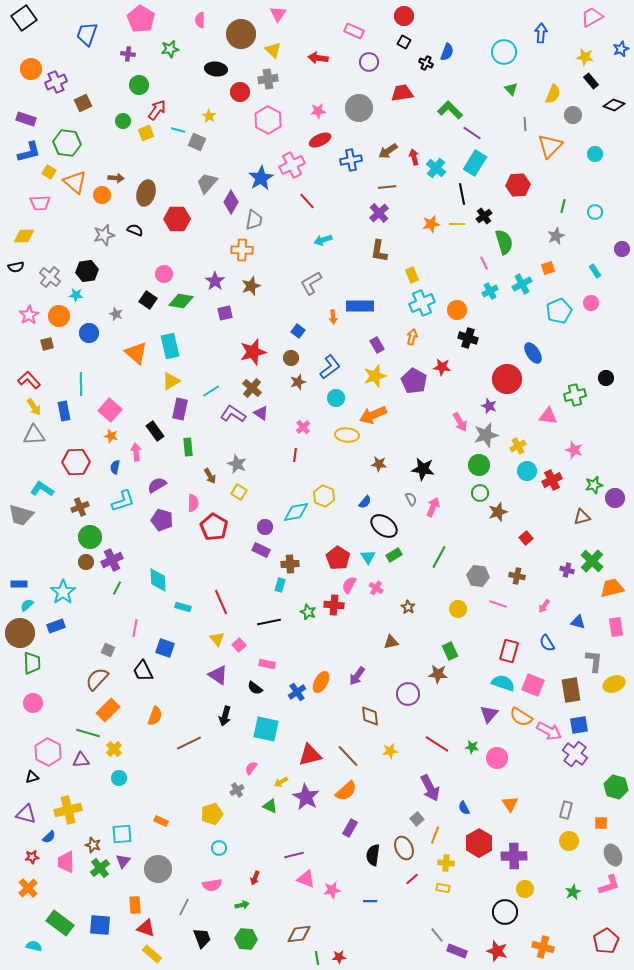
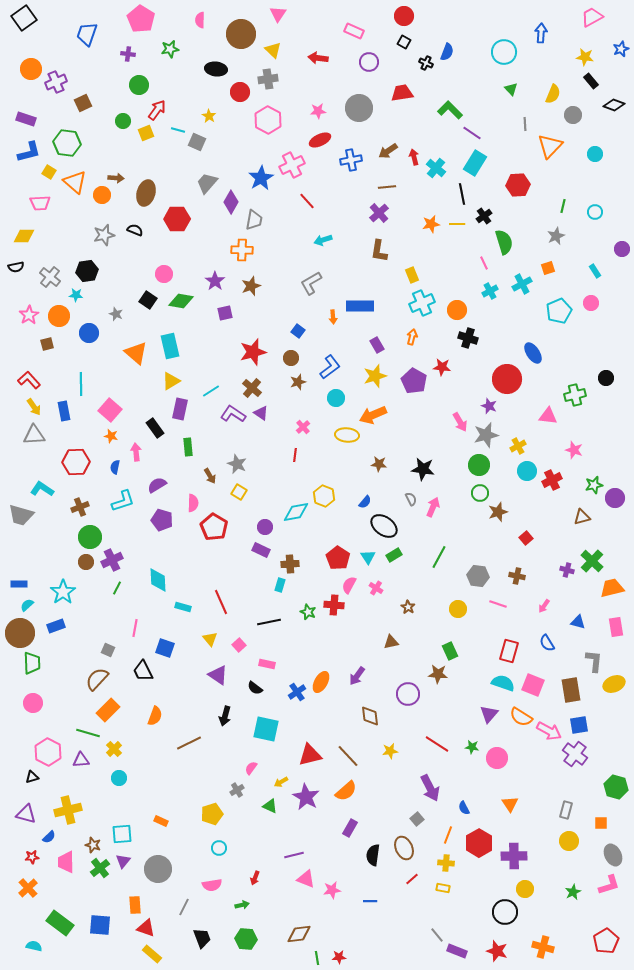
black rectangle at (155, 431): moved 3 px up
yellow triangle at (217, 639): moved 7 px left
orange line at (435, 835): moved 13 px right
